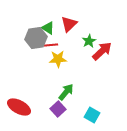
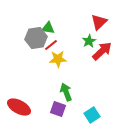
red triangle: moved 30 px right, 2 px up
green triangle: rotated 24 degrees counterclockwise
red line: rotated 32 degrees counterclockwise
green arrow: rotated 60 degrees counterclockwise
purple square: rotated 28 degrees counterclockwise
cyan square: rotated 28 degrees clockwise
